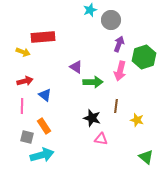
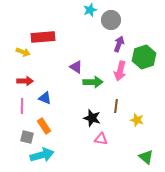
red arrow: rotated 14 degrees clockwise
blue triangle: moved 3 px down; rotated 16 degrees counterclockwise
